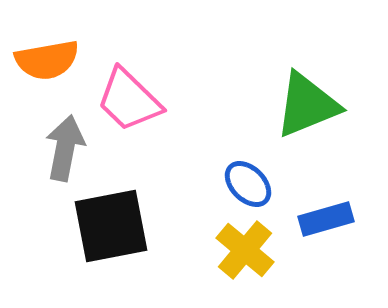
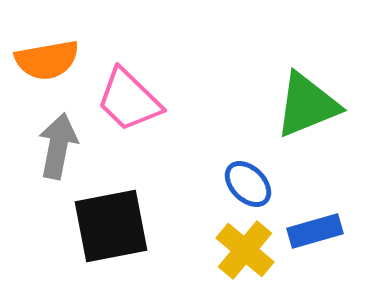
gray arrow: moved 7 px left, 2 px up
blue rectangle: moved 11 px left, 12 px down
